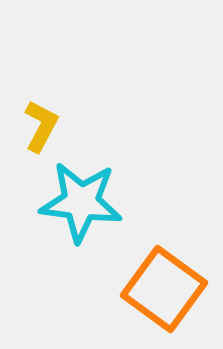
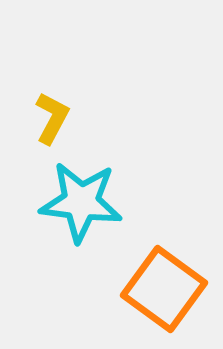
yellow L-shape: moved 11 px right, 8 px up
